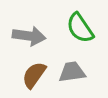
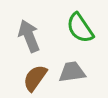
gray arrow: rotated 120 degrees counterclockwise
brown semicircle: moved 1 px right, 3 px down
